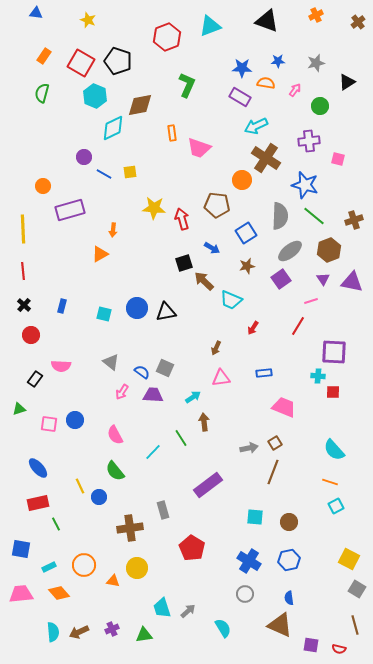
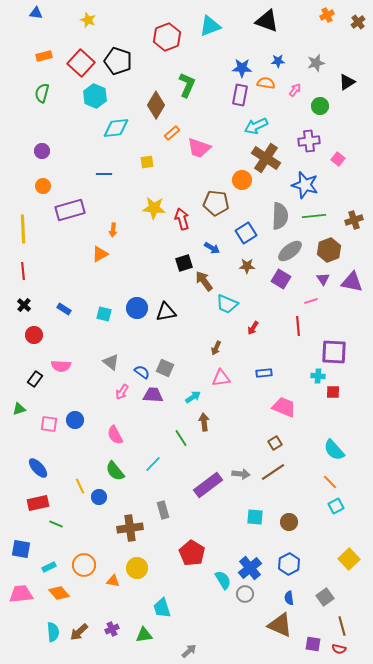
orange cross at (316, 15): moved 11 px right
orange rectangle at (44, 56): rotated 42 degrees clockwise
red square at (81, 63): rotated 12 degrees clockwise
purple rectangle at (240, 97): moved 2 px up; rotated 70 degrees clockwise
brown diamond at (140, 105): moved 16 px right; rotated 48 degrees counterclockwise
cyan diamond at (113, 128): moved 3 px right; rotated 20 degrees clockwise
orange rectangle at (172, 133): rotated 56 degrees clockwise
purple circle at (84, 157): moved 42 px left, 6 px up
pink square at (338, 159): rotated 24 degrees clockwise
yellow square at (130, 172): moved 17 px right, 10 px up
blue line at (104, 174): rotated 28 degrees counterclockwise
brown pentagon at (217, 205): moved 1 px left, 2 px up
green line at (314, 216): rotated 45 degrees counterclockwise
brown star at (247, 266): rotated 14 degrees clockwise
purple square at (281, 279): rotated 24 degrees counterclockwise
brown arrow at (204, 281): rotated 10 degrees clockwise
cyan trapezoid at (231, 300): moved 4 px left, 4 px down
blue rectangle at (62, 306): moved 2 px right, 3 px down; rotated 72 degrees counterclockwise
red line at (298, 326): rotated 36 degrees counterclockwise
red circle at (31, 335): moved 3 px right
gray arrow at (249, 448): moved 8 px left, 26 px down; rotated 18 degrees clockwise
cyan line at (153, 452): moved 12 px down
brown line at (273, 472): rotated 35 degrees clockwise
orange line at (330, 482): rotated 28 degrees clockwise
green line at (56, 524): rotated 40 degrees counterclockwise
red pentagon at (192, 548): moved 5 px down
yellow square at (349, 559): rotated 20 degrees clockwise
blue hexagon at (289, 560): moved 4 px down; rotated 15 degrees counterclockwise
blue cross at (249, 561): moved 1 px right, 7 px down; rotated 20 degrees clockwise
gray square at (357, 589): moved 32 px left, 8 px down; rotated 24 degrees clockwise
gray arrow at (188, 611): moved 1 px right, 40 px down
brown line at (355, 625): moved 13 px left, 1 px down
cyan semicircle at (223, 628): moved 48 px up
brown arrow at (79, 632): rotated 18 degrees counterclockwise
purple square at (311, 645): moved 2 px right, 1 px up
